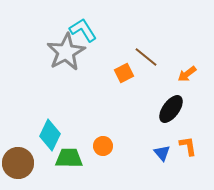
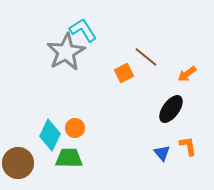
orange circle: moved 28 px left, 18 px up
